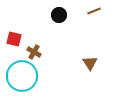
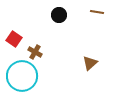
brown line: moved 3 px right, 1 px down; rotated 32 degrees clockwise
red square: rotated 21 degrees clockwise
brown cross: moved 1 px right
brown triangle: rotated 21 degrees clockwise
